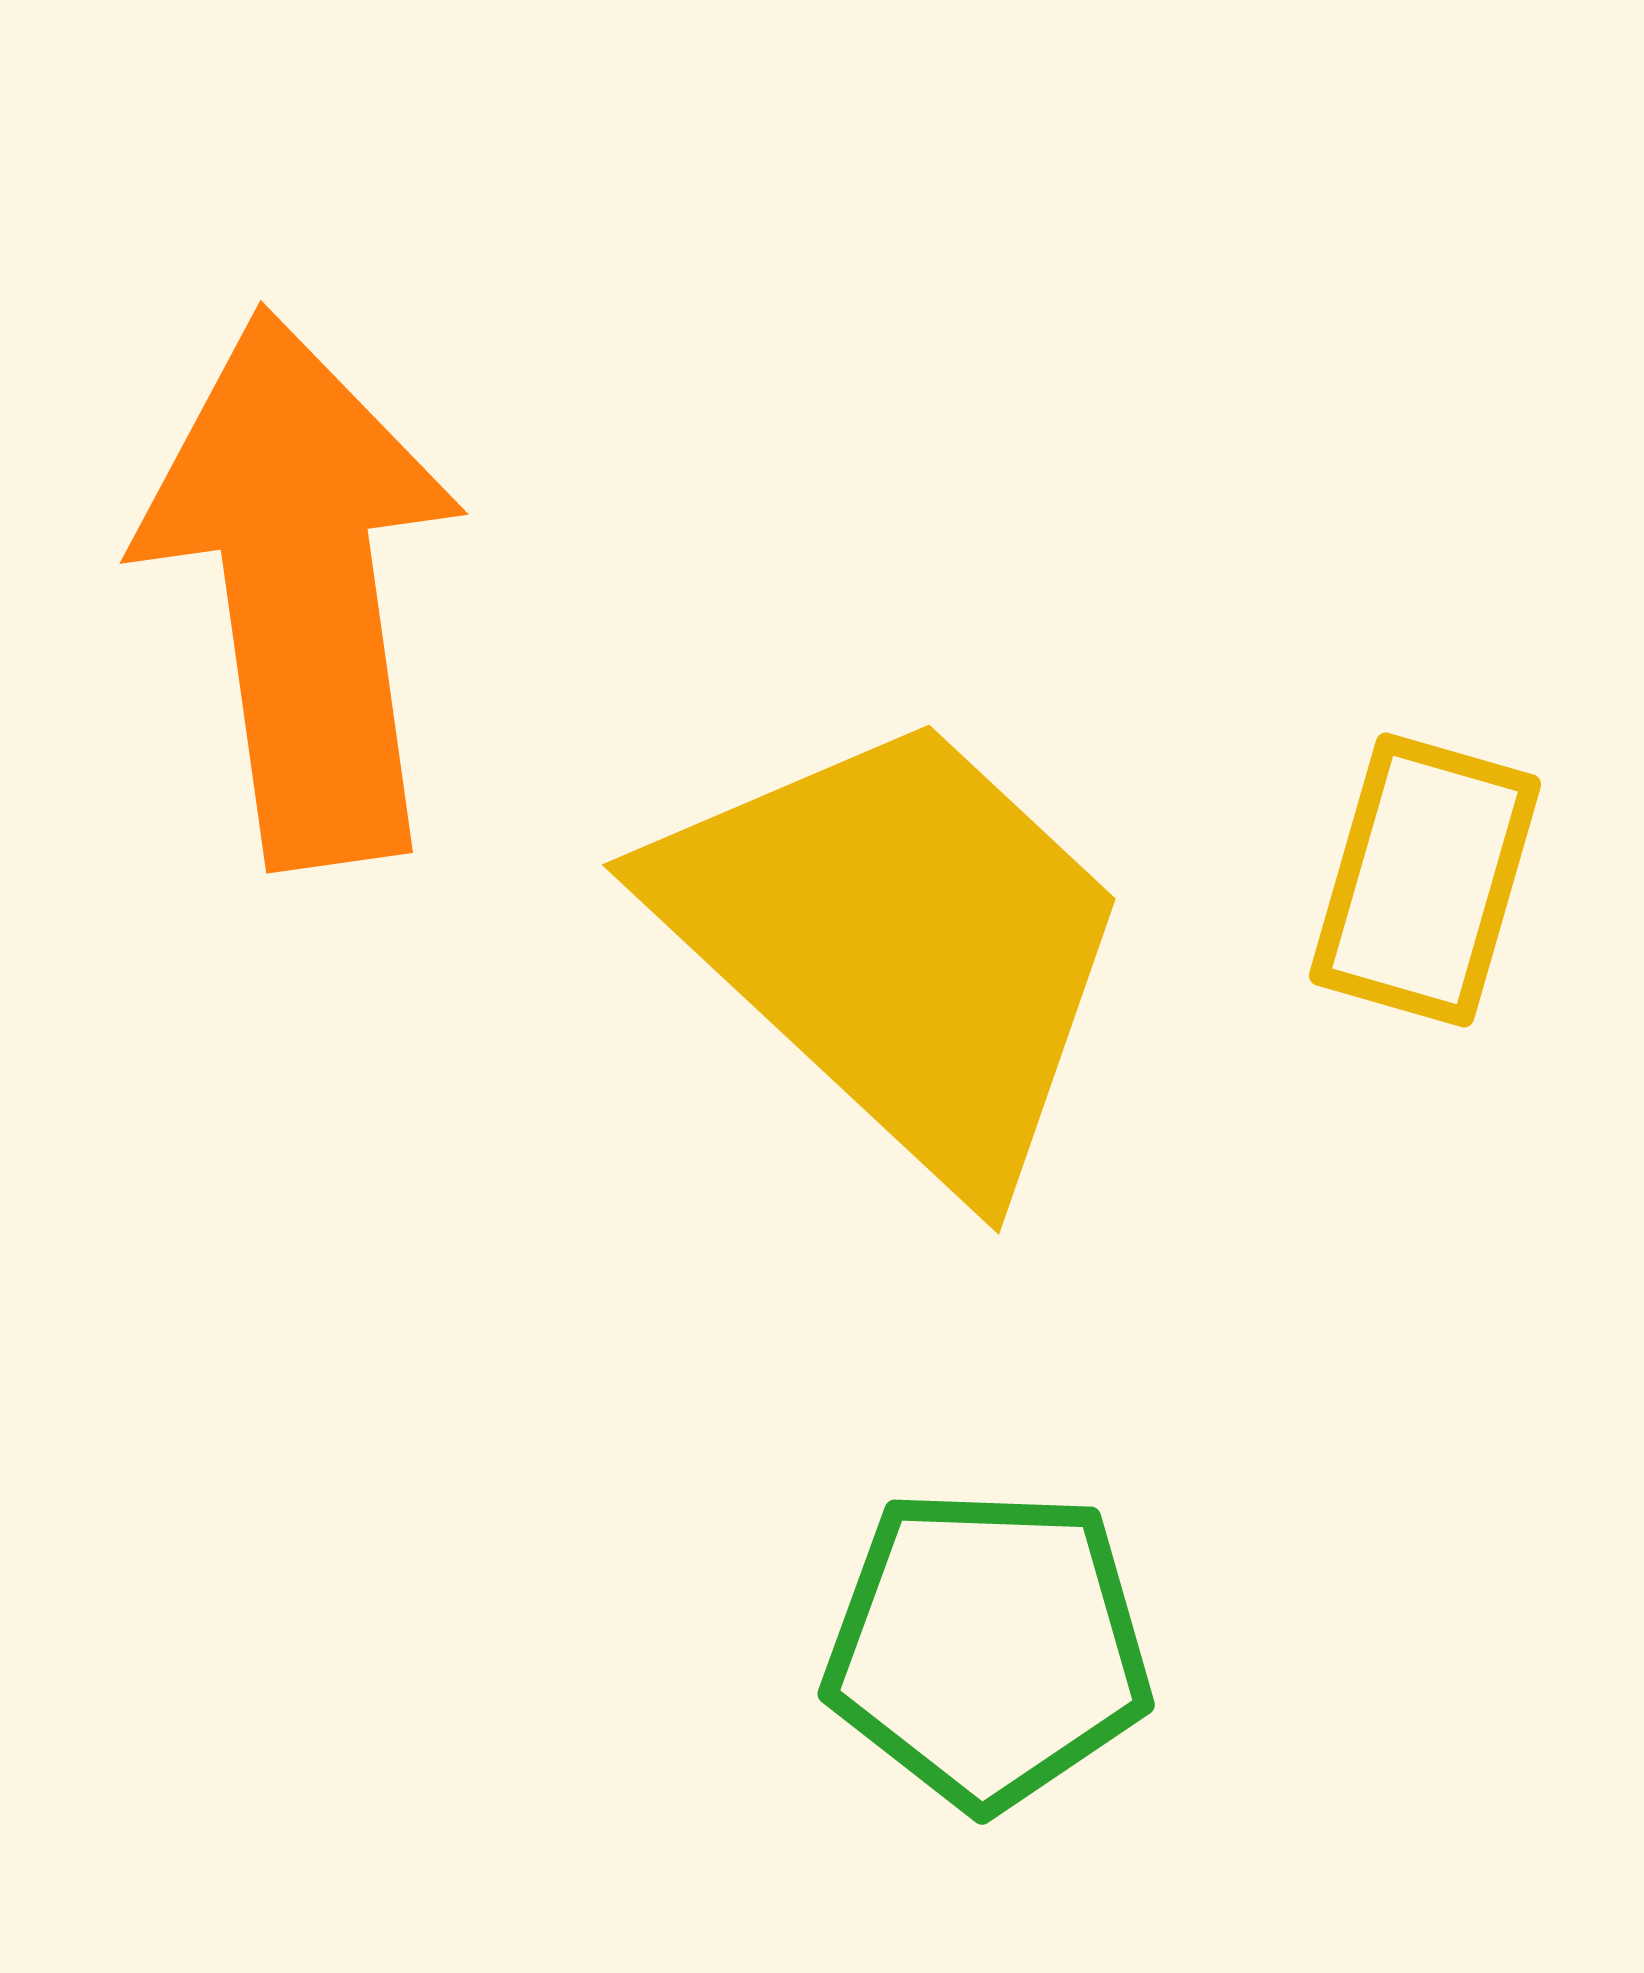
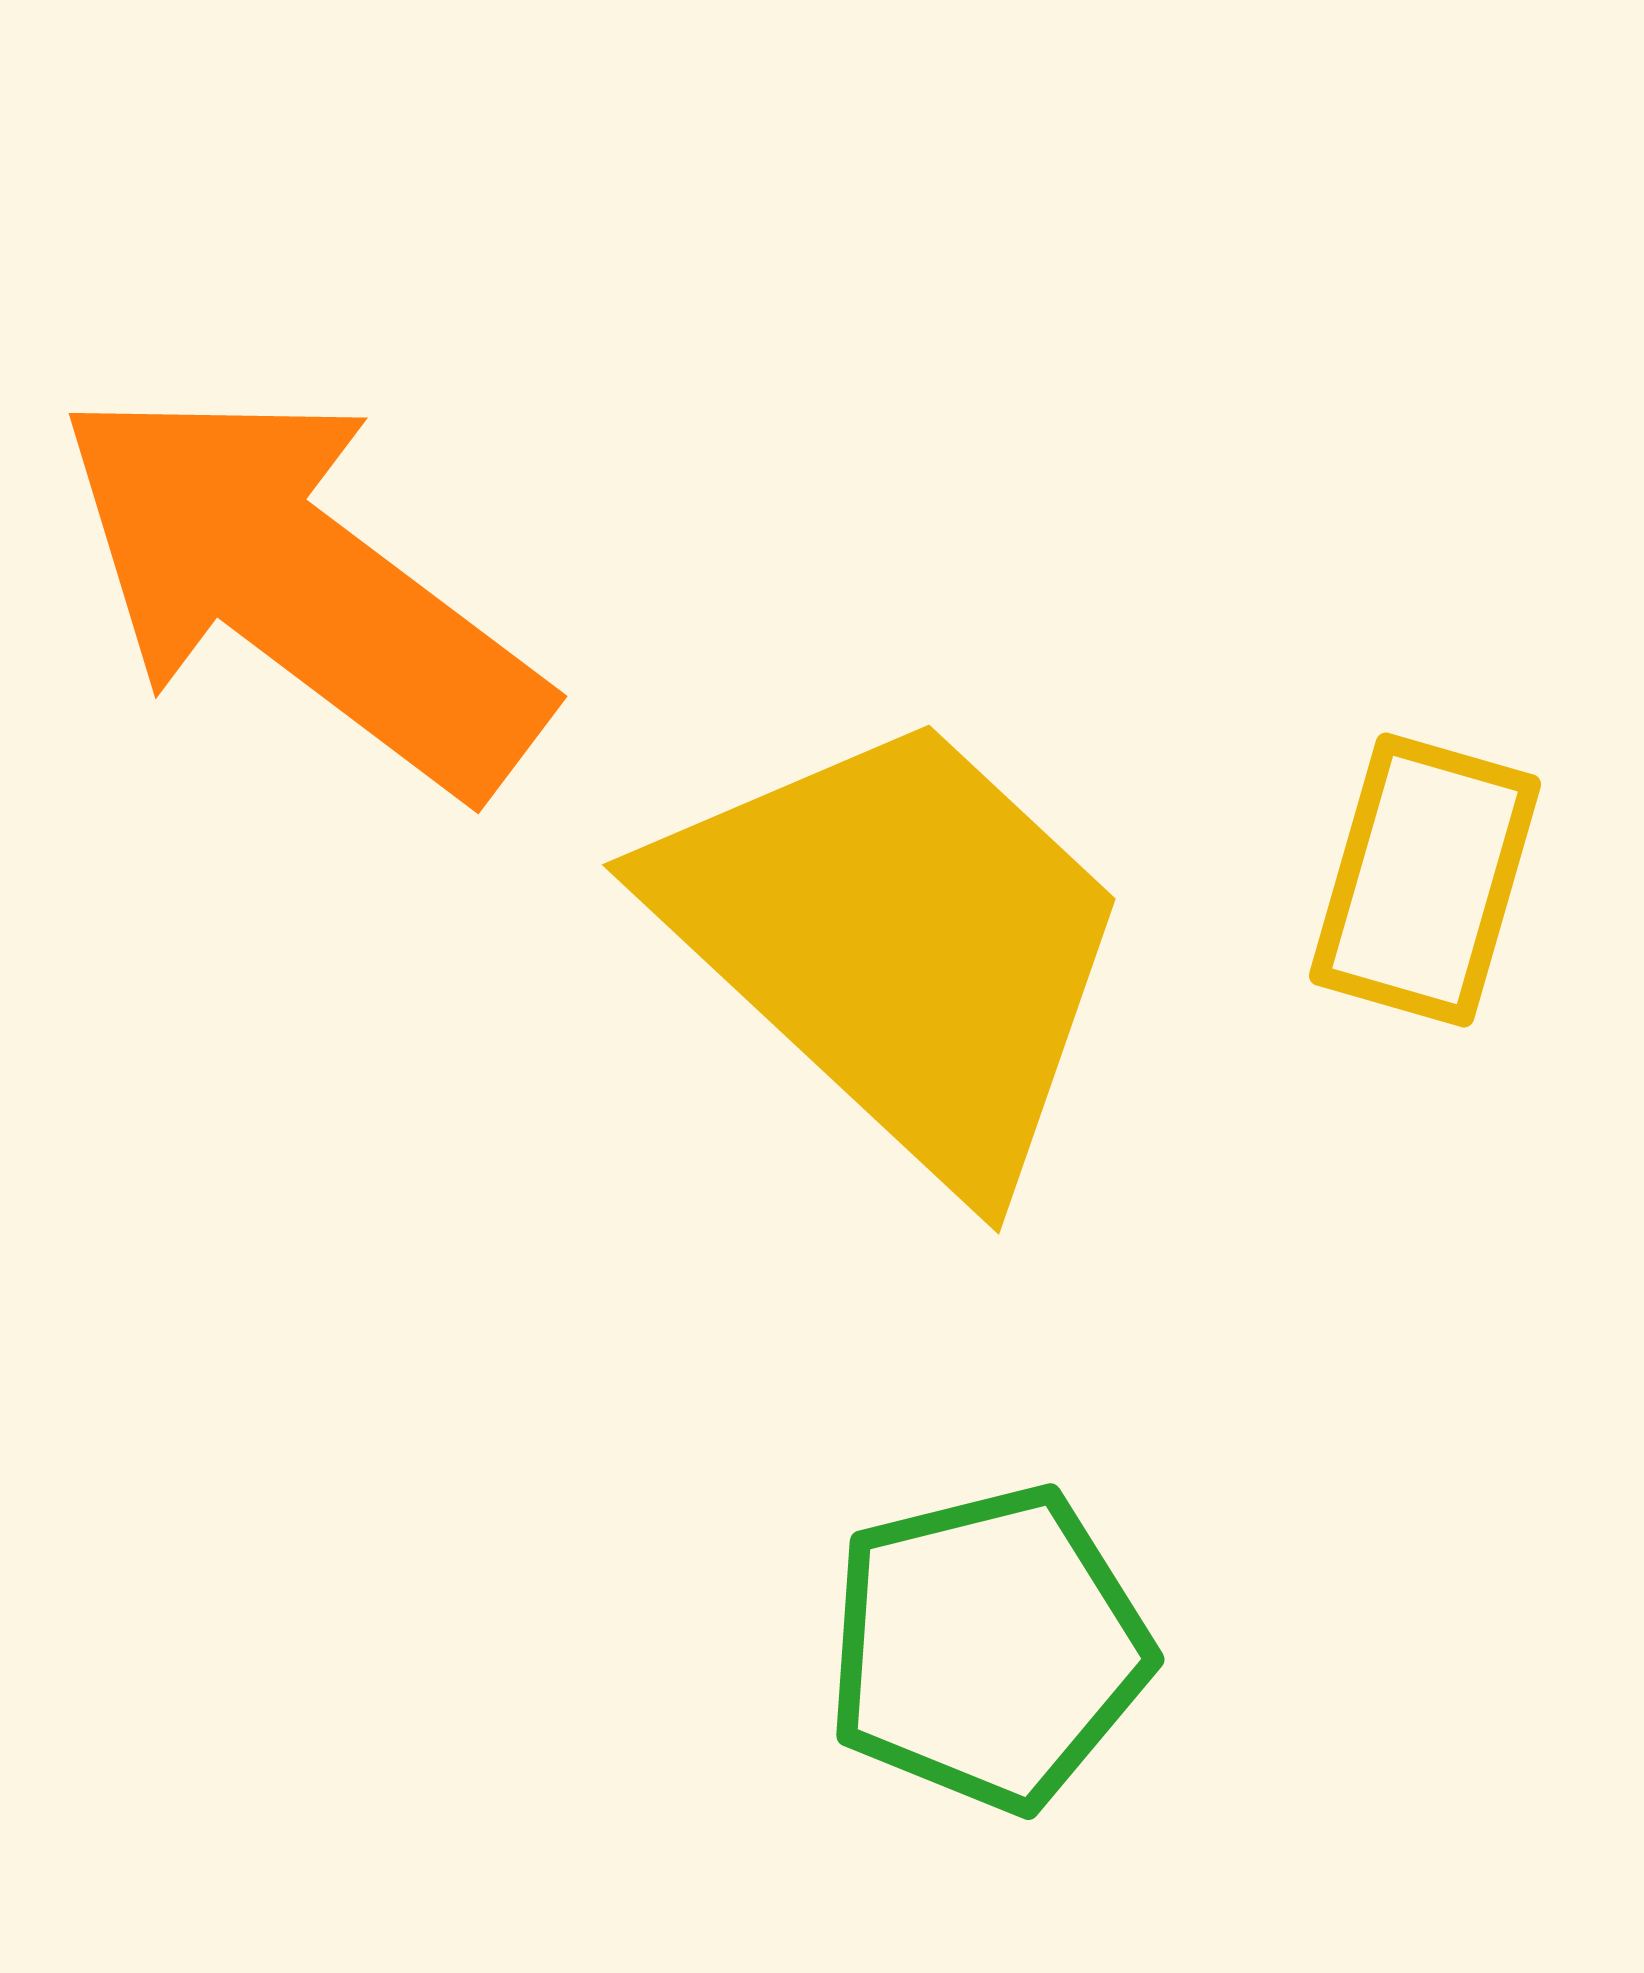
orange arrow: rotated 45 degrees counterclockwise
green pentagon: rotated 16 degrees counterclockwise
